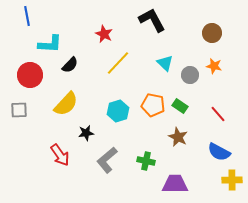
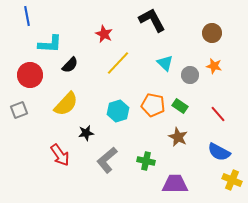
gray square: rotated 18 degrees counterclockwise
yellow cross: rotated 24 degrees clockwise
